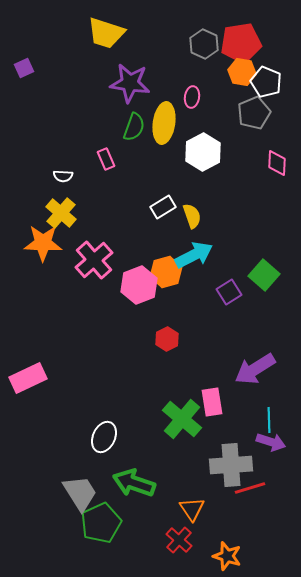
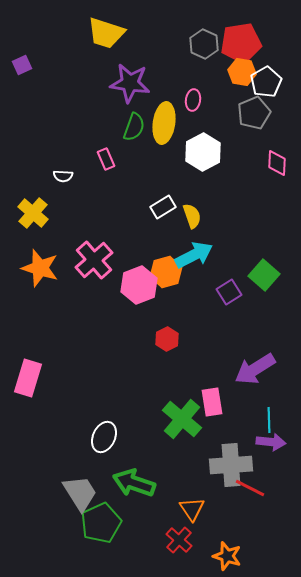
purple square at (24, 68): moved 2 px left, 3 px up
white pentagon at (266, 82): rotated 20 degrees clockwise
pink ellipse at (192, 97): moved 1 px right, 3 px down
yellow cross at (61, 213): moved 28 px left
orange star at (43, 243): moved 3 px left, 25 px down; rotated 15 degrees clockwise
pink rectangle at (28, 378): rotated 48 degrees counterclockwise
purple arrow at (271, 442): rotated 12 degrees counterclockwise
red line at (250, 488): rotated 44 degrees clockwise
